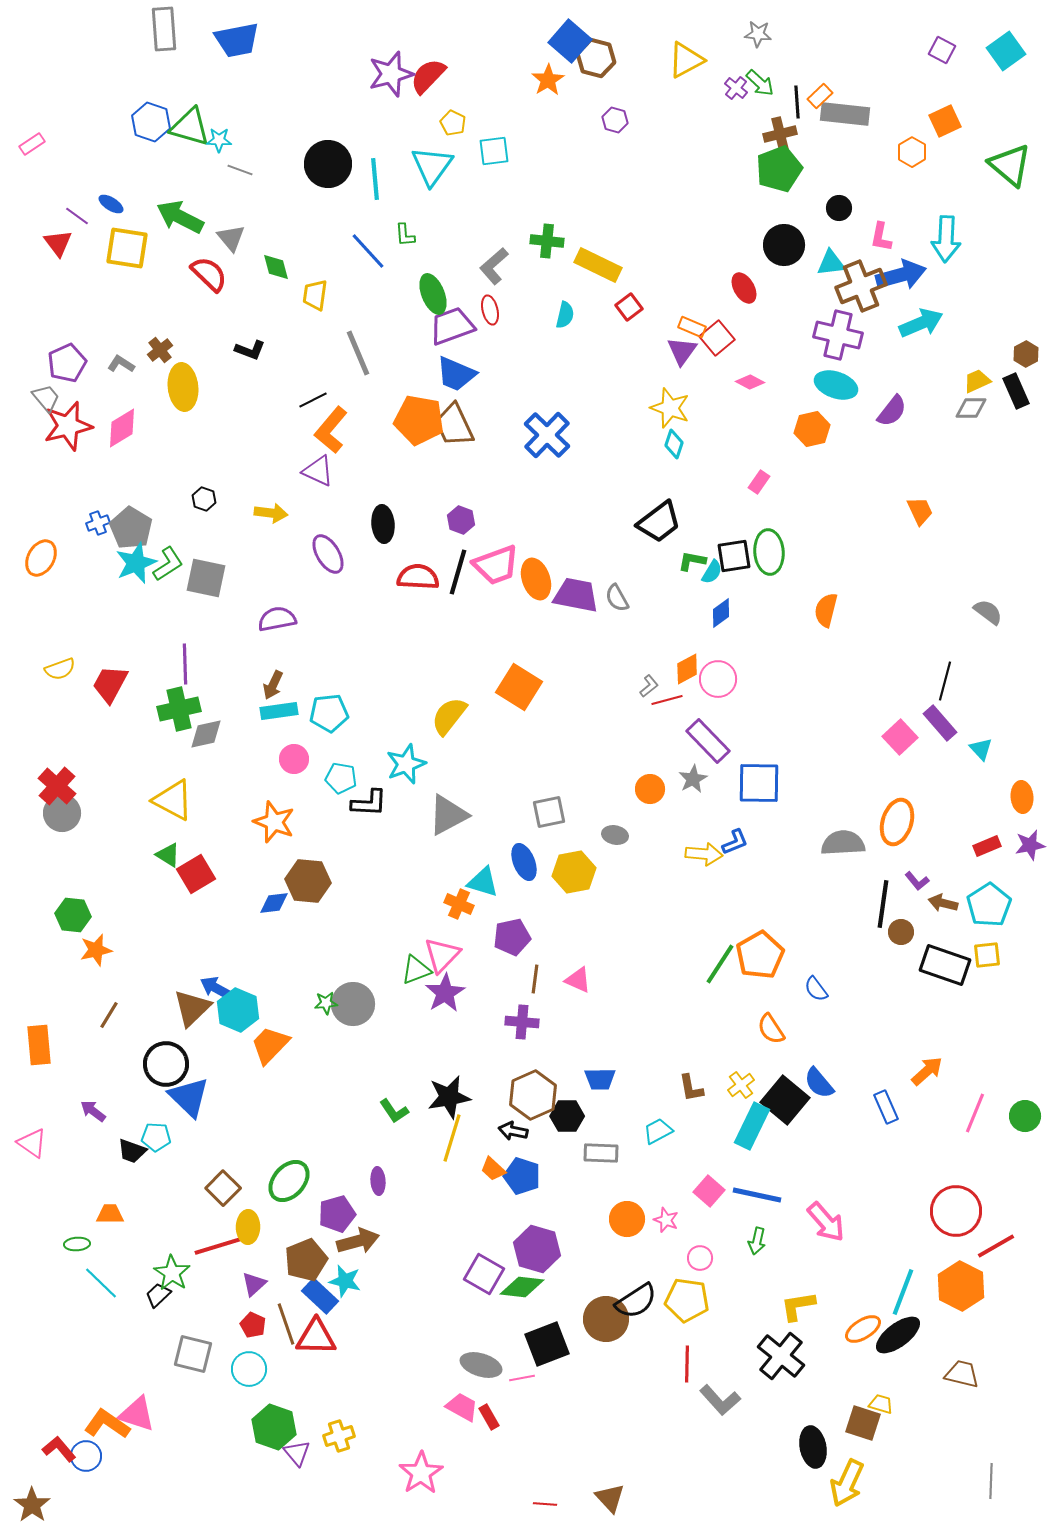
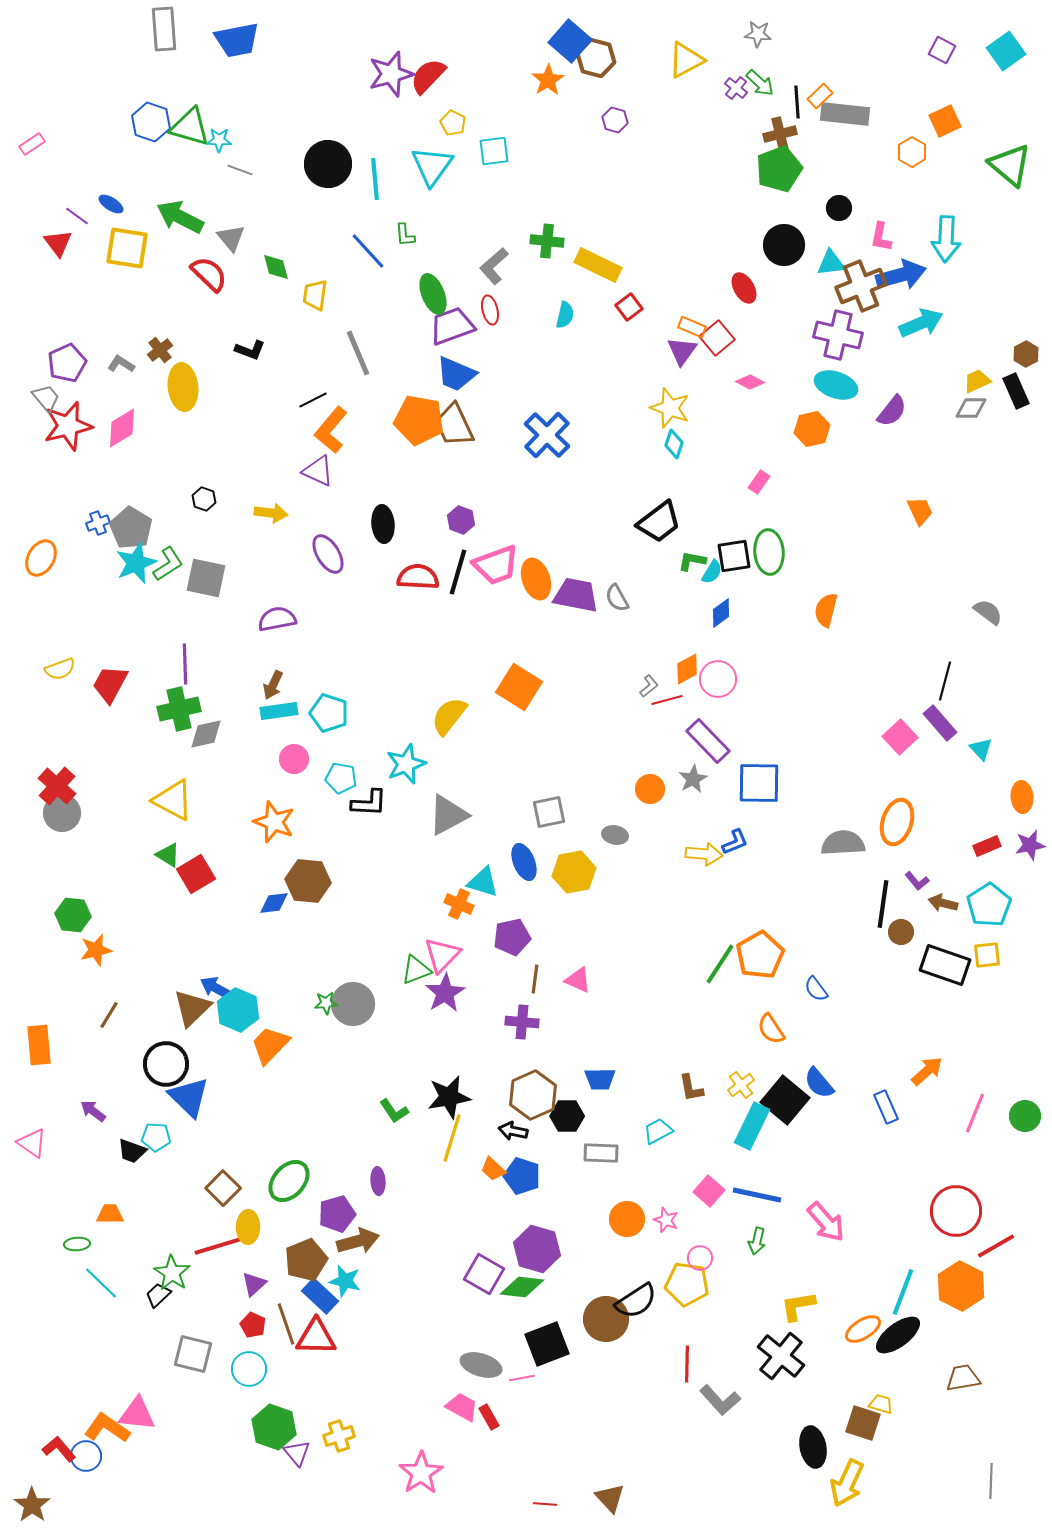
cyan pentagon at (329, 713): rotated 24 degrees clockwise
yellow pentagon at (687, 1300): moved 16 px up
brown trapezoid at (962, 1374): moved 1 px right, 4 px down; rotated 24 degrees counterclockwise
pink triangle at (137, 1414): rotated 12 degrees counterclockwise
orange L-shape at (107, 1424): moved 4 px down
